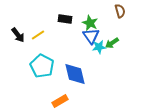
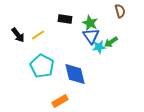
green arrow: moved 1 px left, 1 px up
